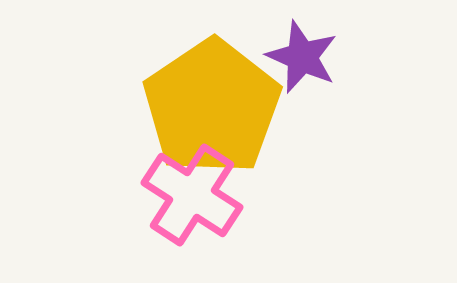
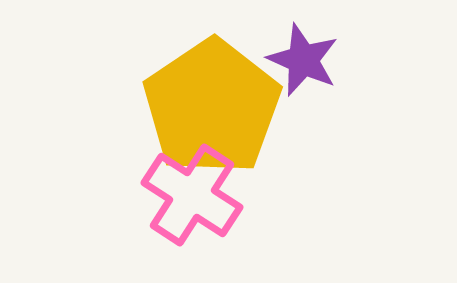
purple star: moved 1 px right, 3 px down
